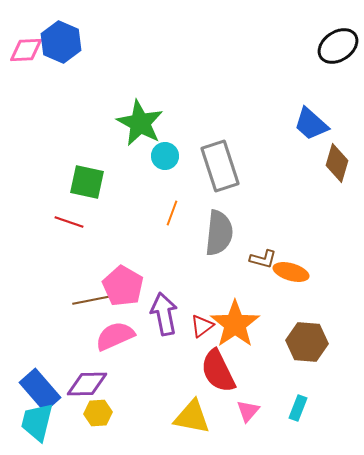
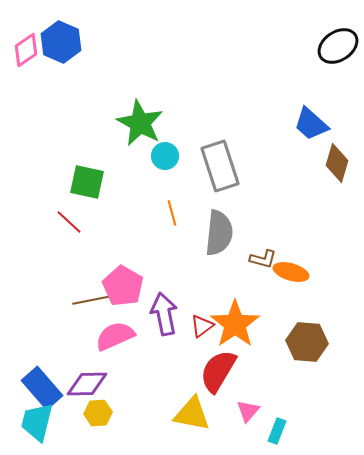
pink diamond: rotated 32 degrees counterclockwise
orange line: rotated 35 degrees counterclockwise
red line: rotated 24 degrees clockwise
red semicircle: rotated 57 degrees clockwise
blue rectangle: moved 2 px right, 2 px up
cyan rectangle: moved 21 px left, 23 px down
yellow triangle: moved 3 px up
